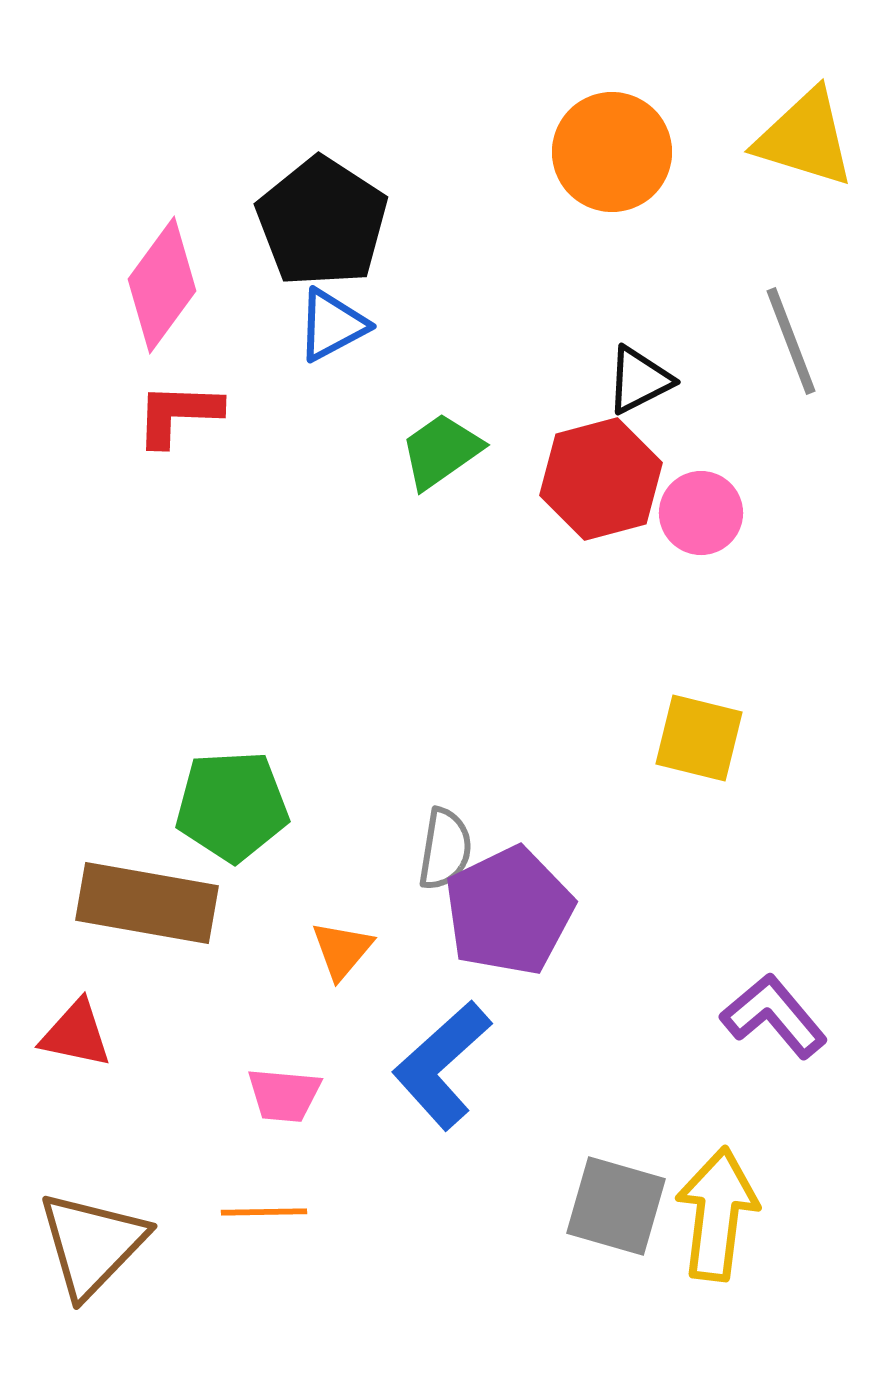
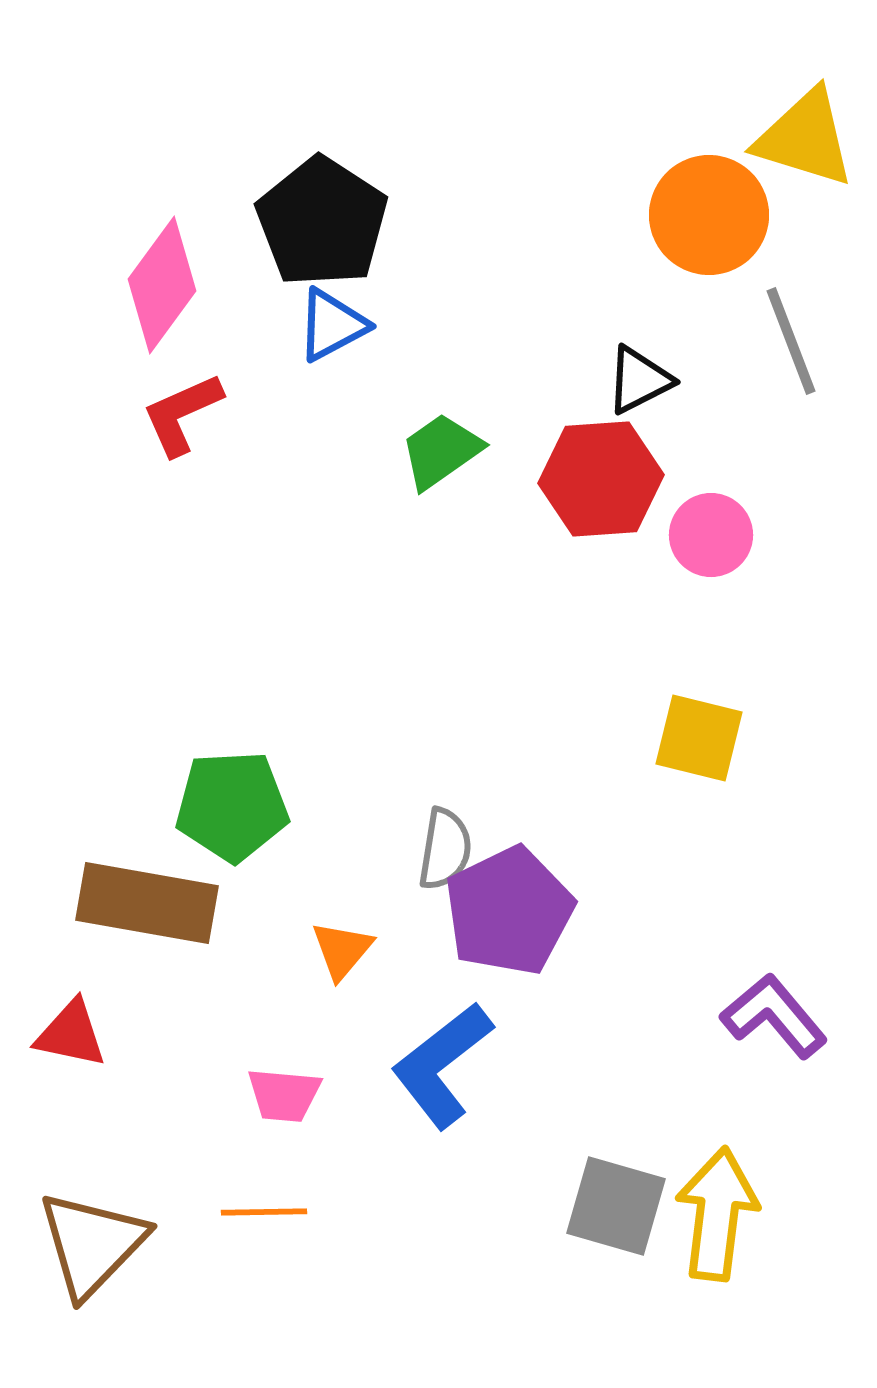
orange circle: moved 97 px right, 63 px down
red L-shape: moved 4 px right; rotated 26 degrees counterclockwise
red hexagon: rotated 11 degrees clockwise
pink circle: moved 10 px right, 22 px down
red triangle: moved 5 px left
blue L-shape: rotated 4 degrees clockwise
